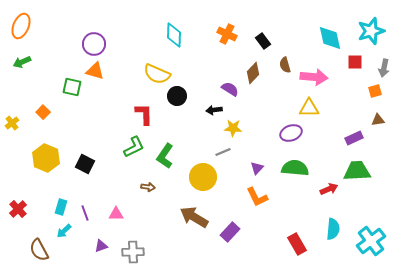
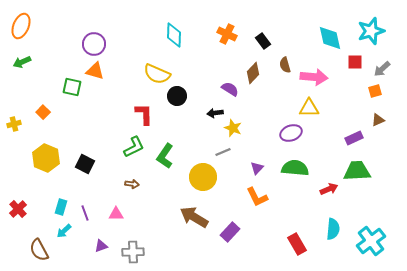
gray arrow at (384, 68): moved 2 px left, 1 px down; rotated 36 degrees clockwise
black arrow at (214, 110): moved 1 px right, 3 px down
brown triangle at (378, 120): rotated 16 degrees counterclockwise
yellow cross at (12, 123): moved 2 px right, 1 px down; rotated 24 degrees clockwise
yellow star at (233, 128): rotated 18 degrees clockwise
brown arrow at (148, 187): moved 16 px left, 3 px up
